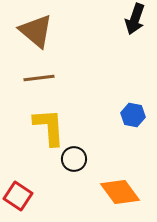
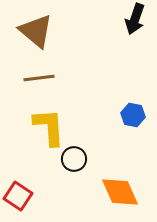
orange diamond: rotated 12 degrees clockwise
